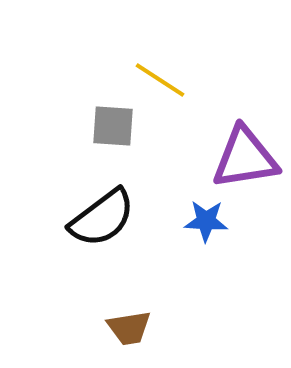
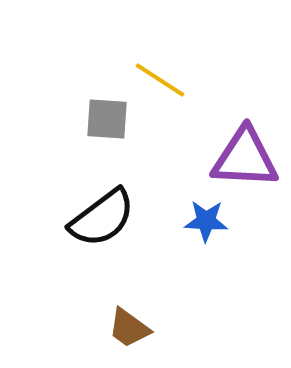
gray square: moved 6 px left, 7 px up
purple triangle: rotated 12 degrees clockwise
brown trapezoid: rotated 45 degrees clockwise
